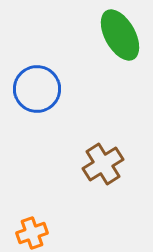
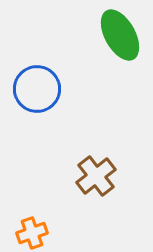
brown cross: moved 7 px left, 12 px down; rotated 6 degrees counterclockwise
